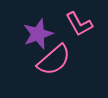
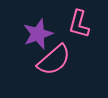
pink L-shape: rotated 44 degrees clockwise
